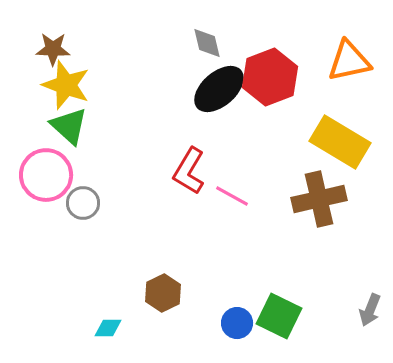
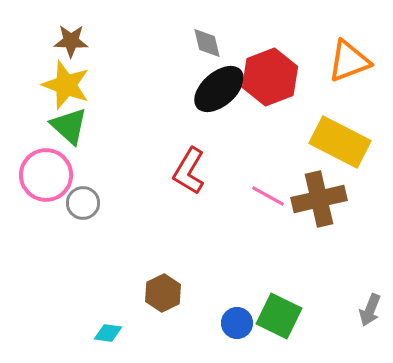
brown star: moved 18 px right, 8 px up
orange triangle: rotated 9 degrees counterclockwise
yellow rectangle: rotated 4 degrees counterclockwise
pink line: moved 36 px right
cyan diamond: moved 5 px down; rotated 8 degrees clockwise
